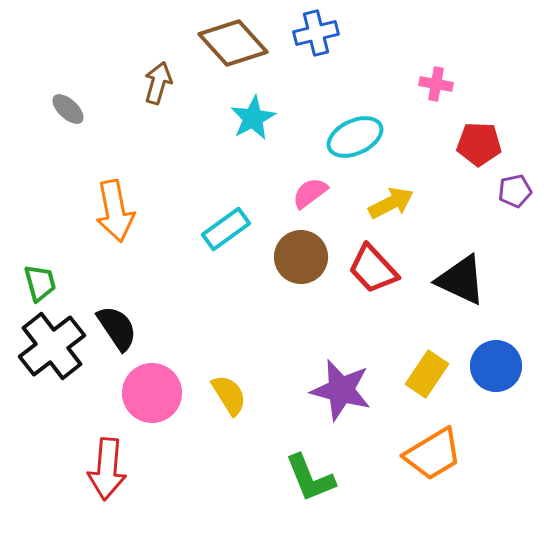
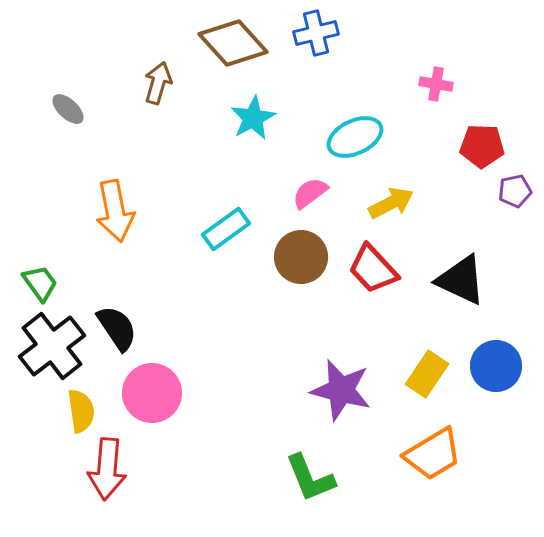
red pentagon: moved 3 px right, 2 px down
green trapezoid: rotated 21 degrees counterclockwise
yellow semicircle: moved 148 px left, 16 px down; rotated 24 degrees clockwise
